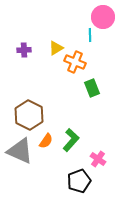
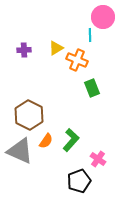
orange cross: moved 2 px right, 2 px up
